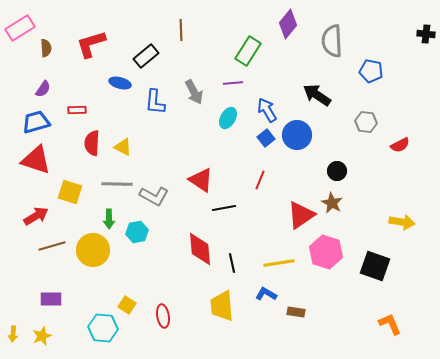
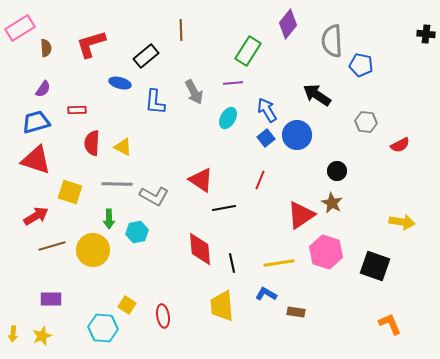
blue pentagon at (371, 71): moved 10 px left, 6 px up
